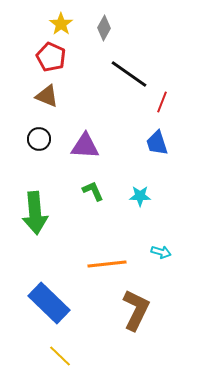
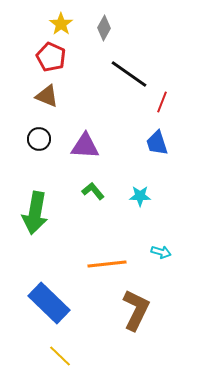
green L-shape: rotated 15 degrees counterclockwise
green arrow: rotated 15 degrees clockwise
